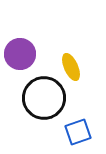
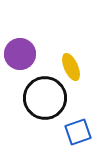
black circle: moved 1 px right
